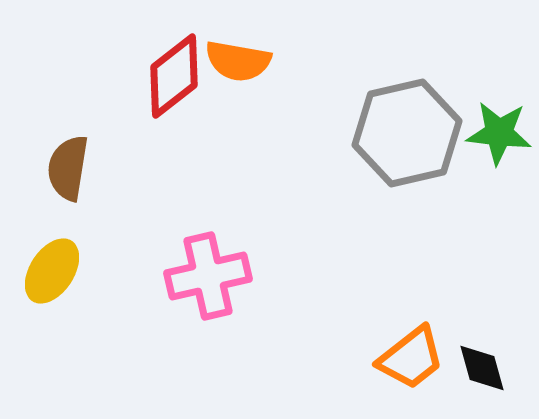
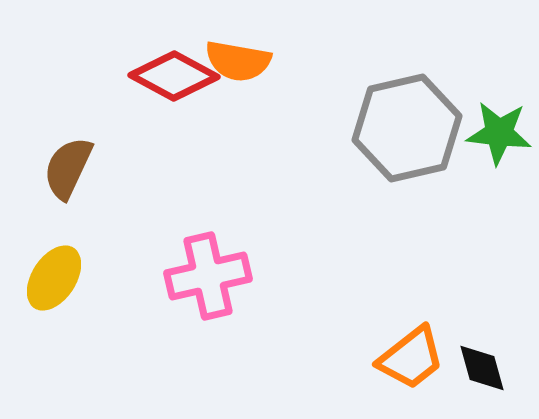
red diamond: rotated 66 degrees clockwise
gray hexagon: moved 5 px up
brown semicircle: rotated 16 degrees clockwise
yellow ellipse: moved 2 px right, 7 px down
